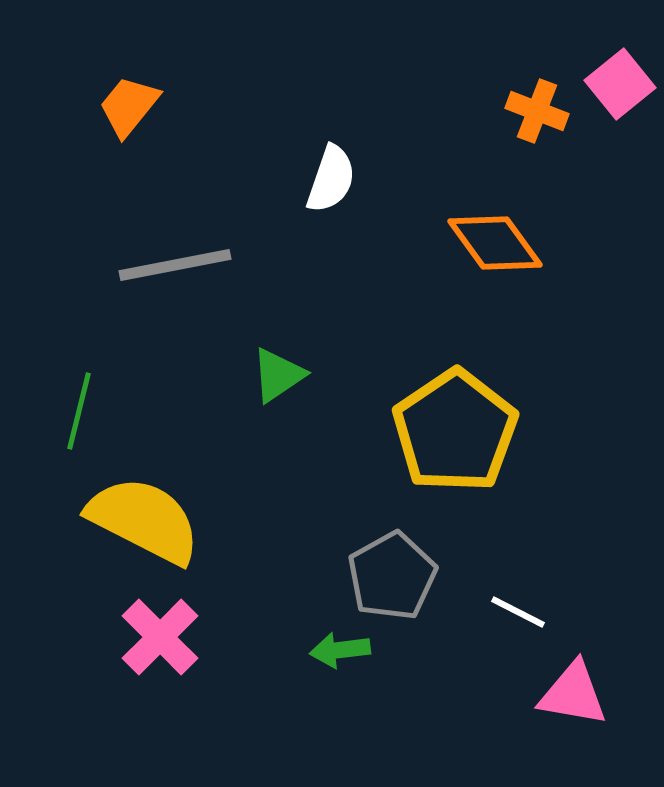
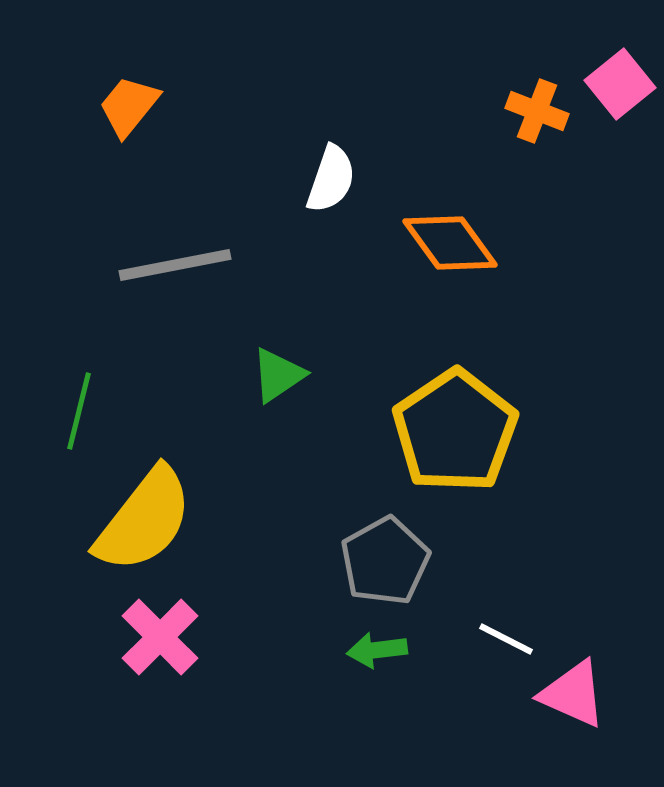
orange diamond: moved 45 px left
yellow semicircle: rotated 101 degrees clockwise
gray pentagon: moved 7 px left, 15 px up
white line: moved 12 px left, 27 px down
green arrow: moved 37 px right
pink triangle: rotated 14 degrees clockwise
